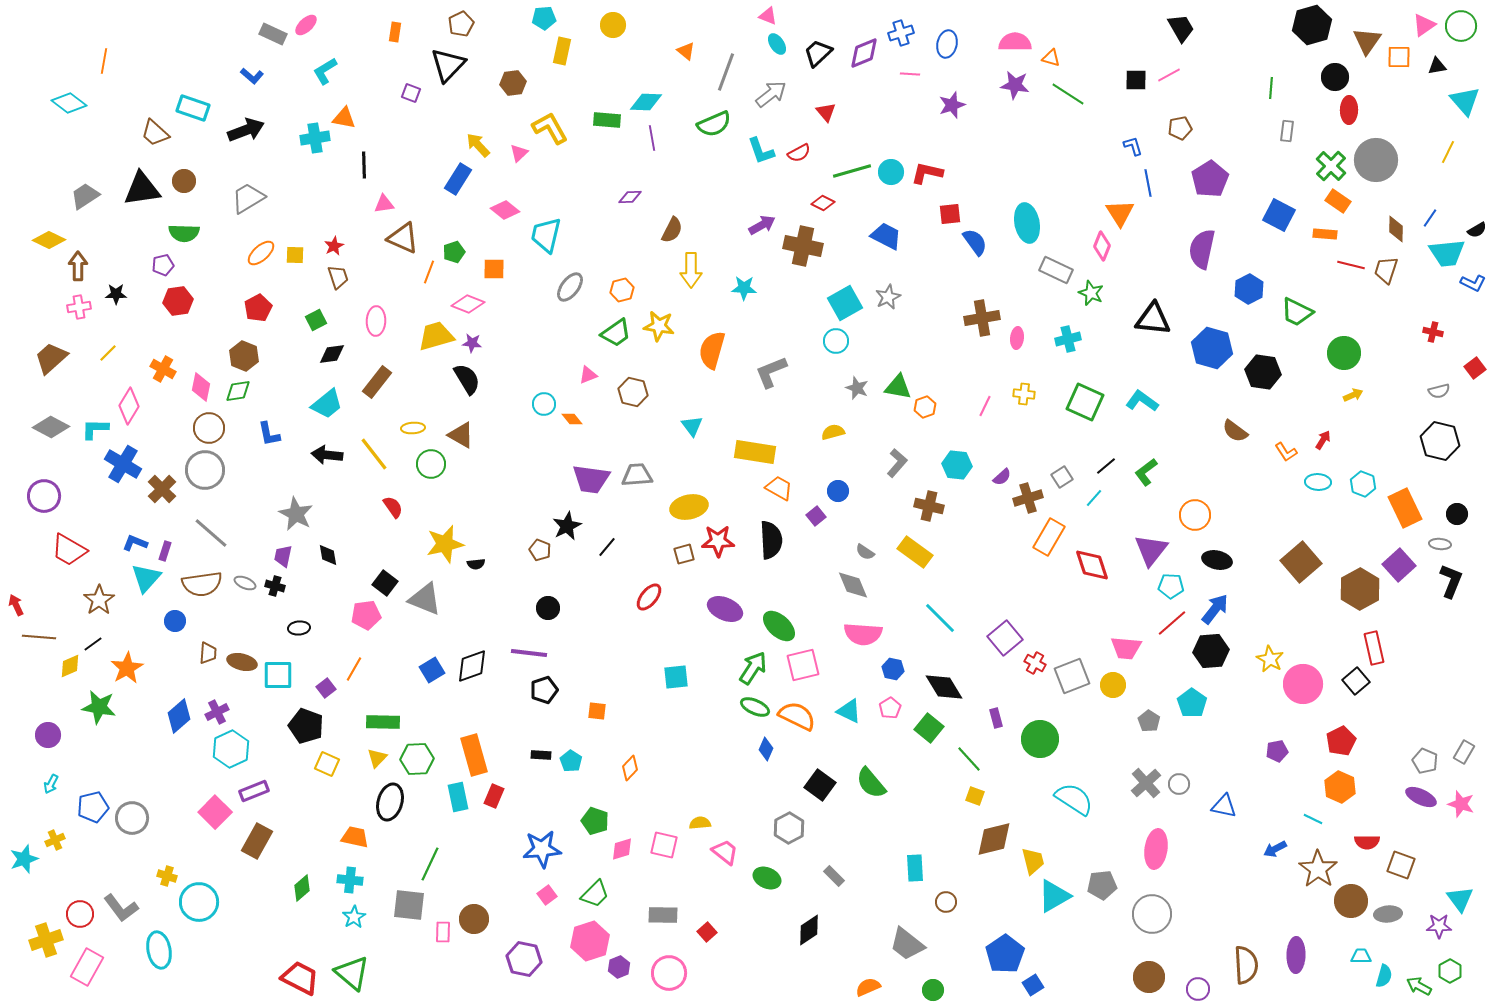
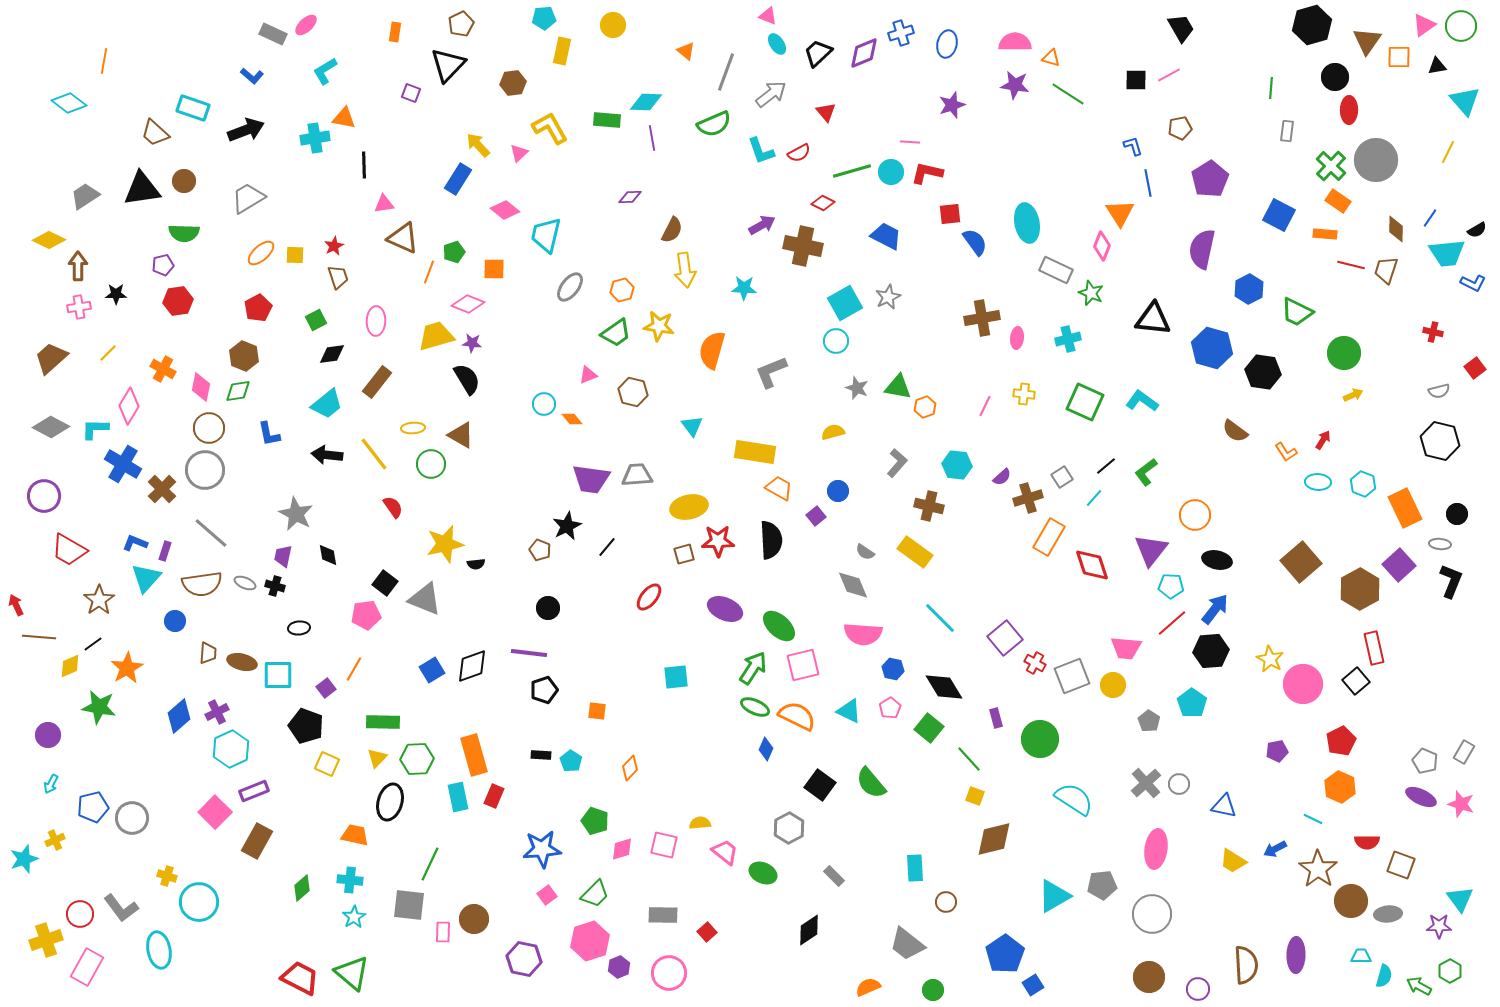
pink line at (910, 74): moved 68 px down
yellow arrow at (691, 270): moved 6 px left; rotated 8 degrees counterclockwise
orange trapezoid at (355, 837): moved 2 px up
yellow trapezoid at (1033, 861): moved 200 px right; rotated 136 degrees clockwise
green ellipse at (767, 878): moved 4 px left, 5 px up
